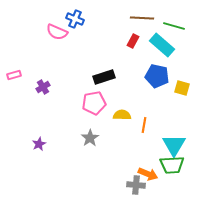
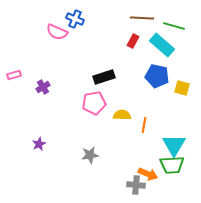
gray star: moved 17 px down; rotated 24 degrees clockwise
